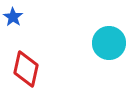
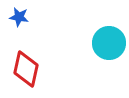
blue star: moved 6 px right; rotated 24 degrees counterclockwise
